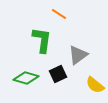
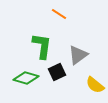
green L-shape: moved 6 px down
black square: moved 1 px left, 2 px up
